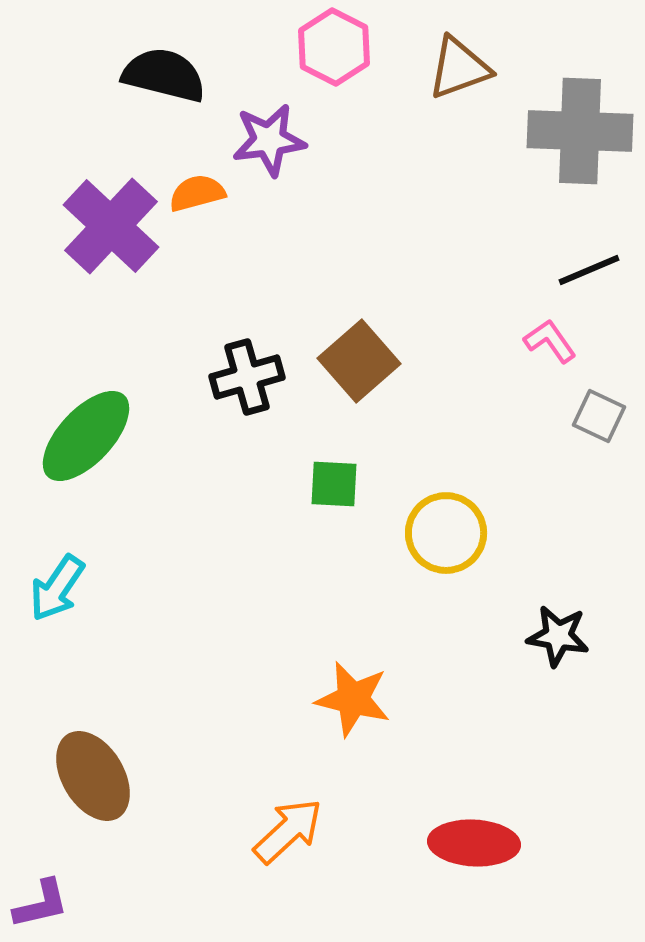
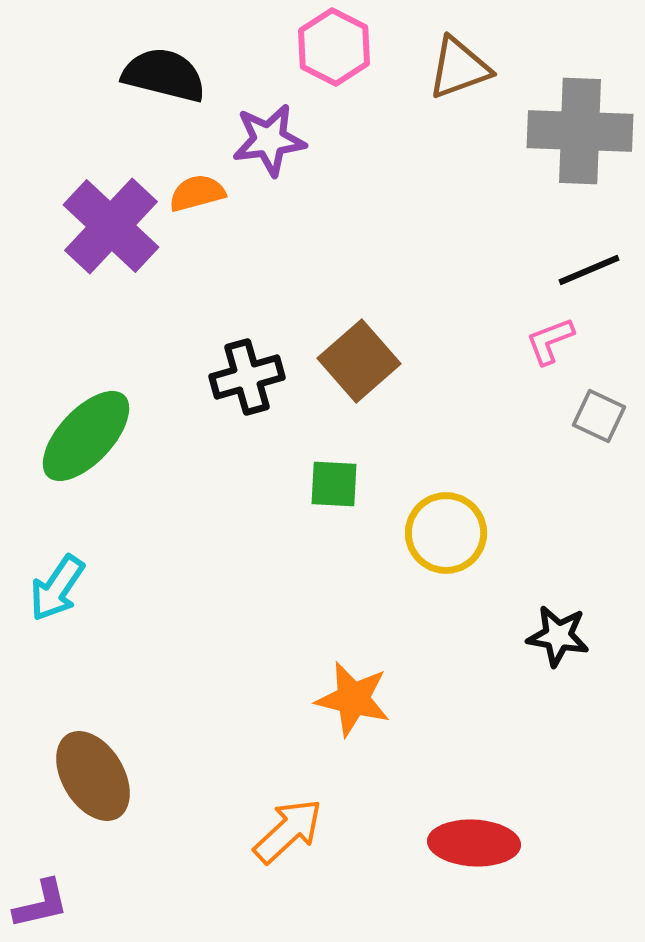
pink L-shape: rotated 76 degrees counterclockwise
